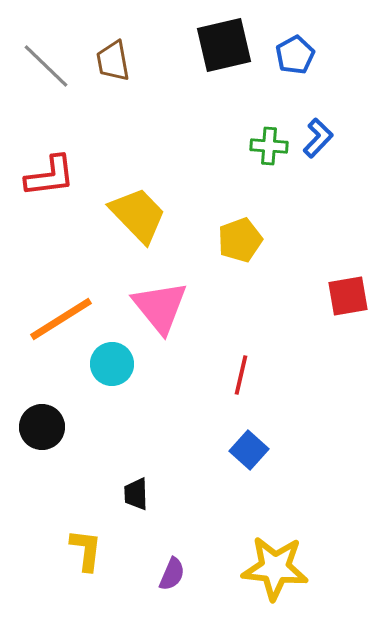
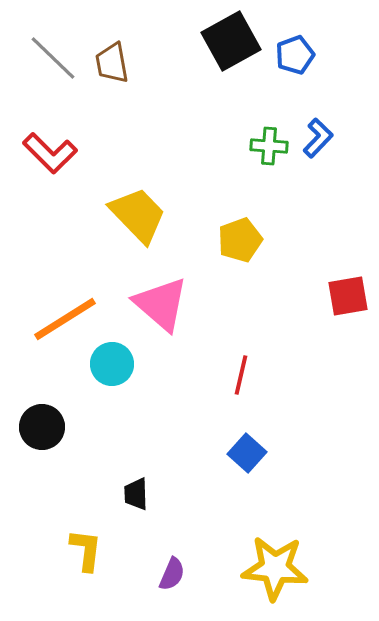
black square: moved 7 px right, 4 px up; rotated 16 degrees counterclockwise
blue pentagon: rotated 9 degrees clockwise
brown trapezoid: moved 1 px left, 2 px down
gray line: moved 7 px right, 8 px up
red L-shape: moved 23 px up; rotated 52 degrees clockwise
pink triangle: moved 1 px right, 3 px up; rotated 10 degrees counterclockwise
orange line: moved 4 px right
blue square: moved 2 px left, 3 px down
